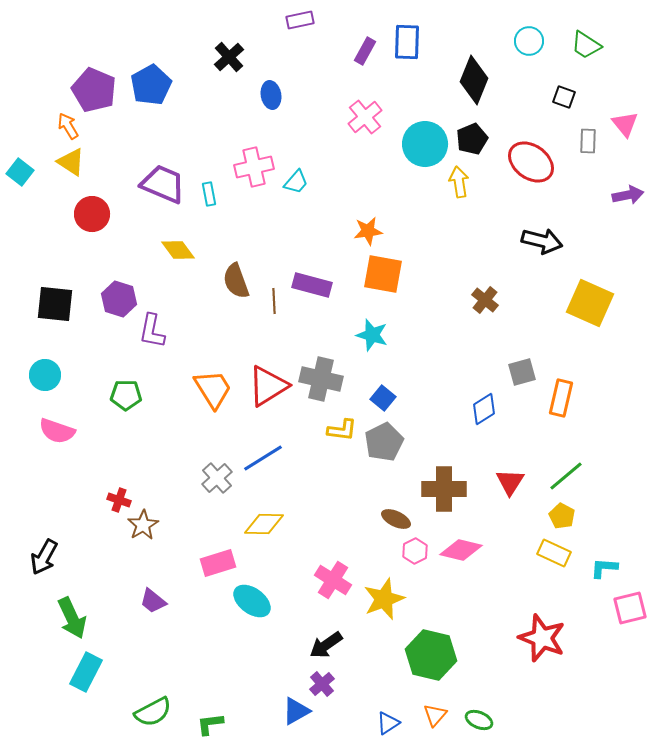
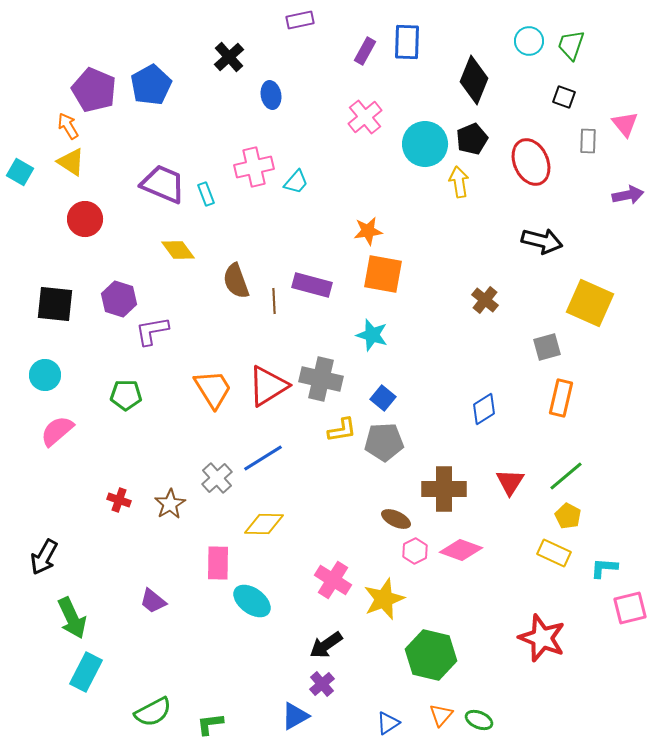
green trapezoid at (586, 45): moved 15 px left; rotated 76 degrees clockwise
red ellipse at (531, 162): rotated 30 degrees clockwise
cyan square at (20, 172): rotated 8 degrees counterclockwise
cyan rectangle at (209, 194): moved 3 px left; rotated 10 degrees counterclockwise
red circle at (92, 214): moved 7 px left, 5 px down
purple L-shape at (152, 331): rotated 69 degrees clockwise
gray square at (522, 372): moved 25 px right, 25 px up
yellow L-shape at (342, 430): rotated 16 degrees counterclockwise
pink semicircle at (57, 431): rotated 120 degrees clockwise
gray pentagon at (384, 442): rotated 24 degrees clockwise
yellow pentagon at (562, 516): moved 6 px right
brown star at (143, 525): moved 27 px right, 21 px up
pink diamond at (461, 550): rotated 6 degrees clockwise
pink rectangle at (218, 563): rotated 72 degrees counterclockwise
blue triangle at (296, 711): moved 1 px left, 5 px down
orange triangle at (435, 715): moved 6 px right
